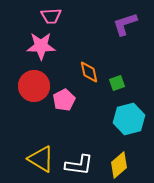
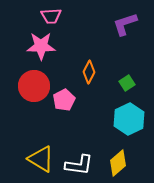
orange diamond: rotated 40 degrees clockwise
green square: moved 10 px right; rotated 14 degrees counterclockwise
cyan hexagon: rotated 12 degrees counterclockwise
yellow diamond: moved 1 px left, 2 px up
